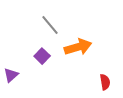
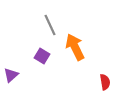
gray line: rotated 15 degrees clockwise
orange arrow: moved 3 px left; rotated 100 degrees counterclockwise
purple square: rotated 14 degrees counterclockwise
